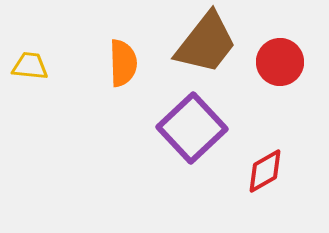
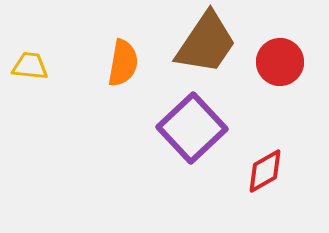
brown trapezoid: rotated 4 degrees counterclockwise
orange semicircle: rotated 12 degrees clockwise
